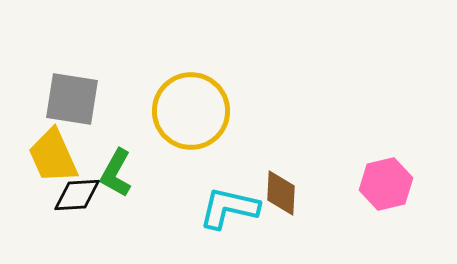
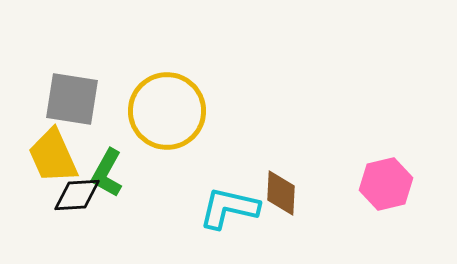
yellow circle: moved 24 px left
green L-shape: moved 9 px left
